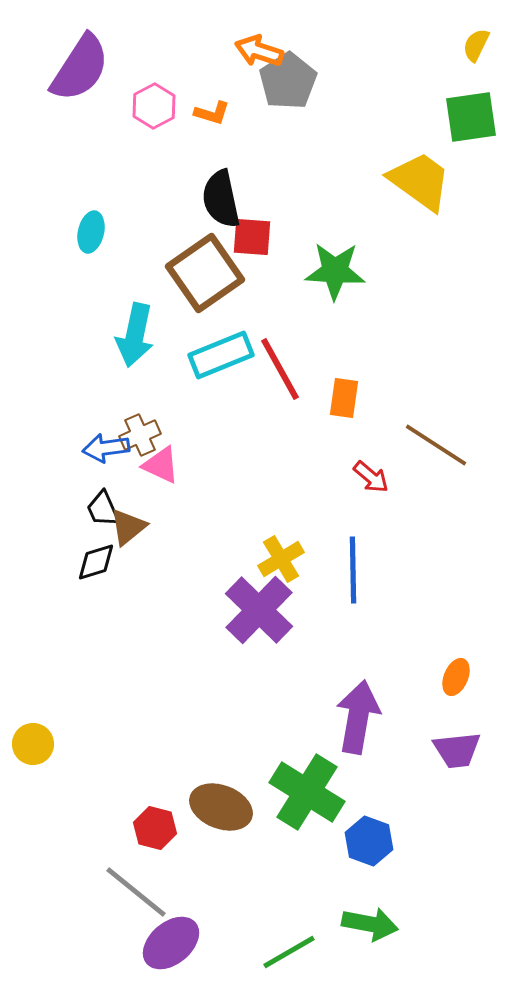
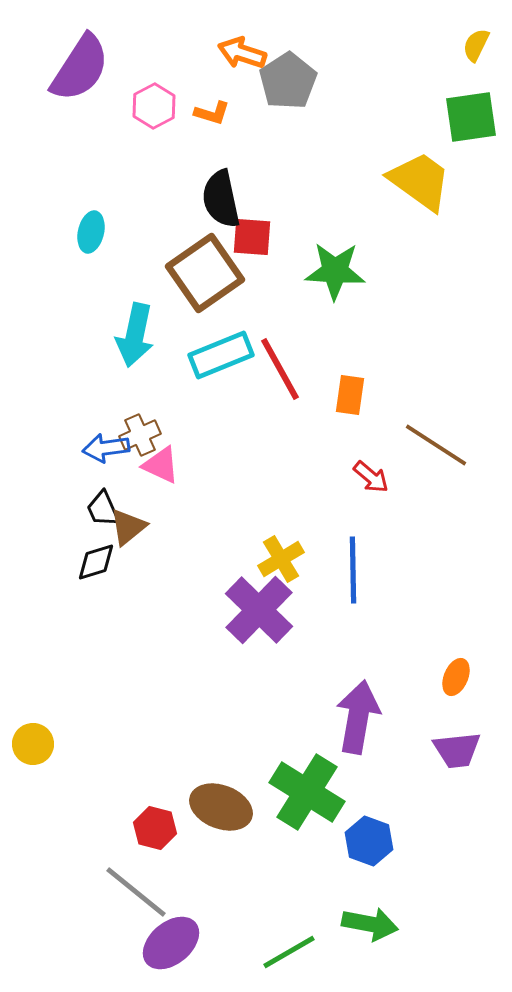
orange arrow: moved 17 px left, 2 px down
orange rectangle: moved 6 px right, 3 px up
